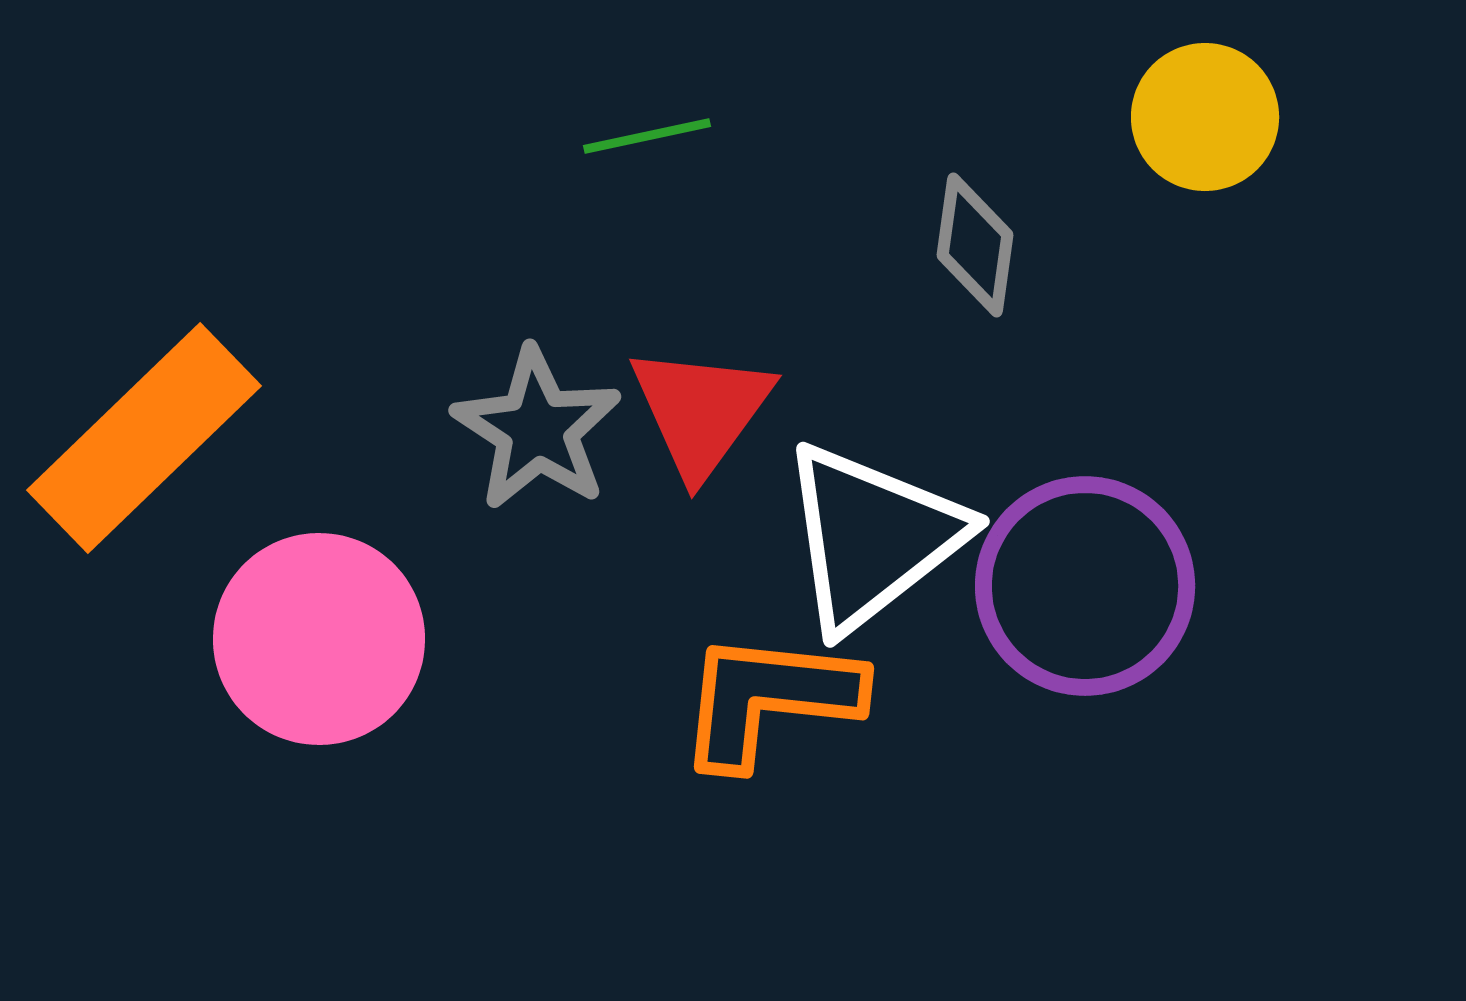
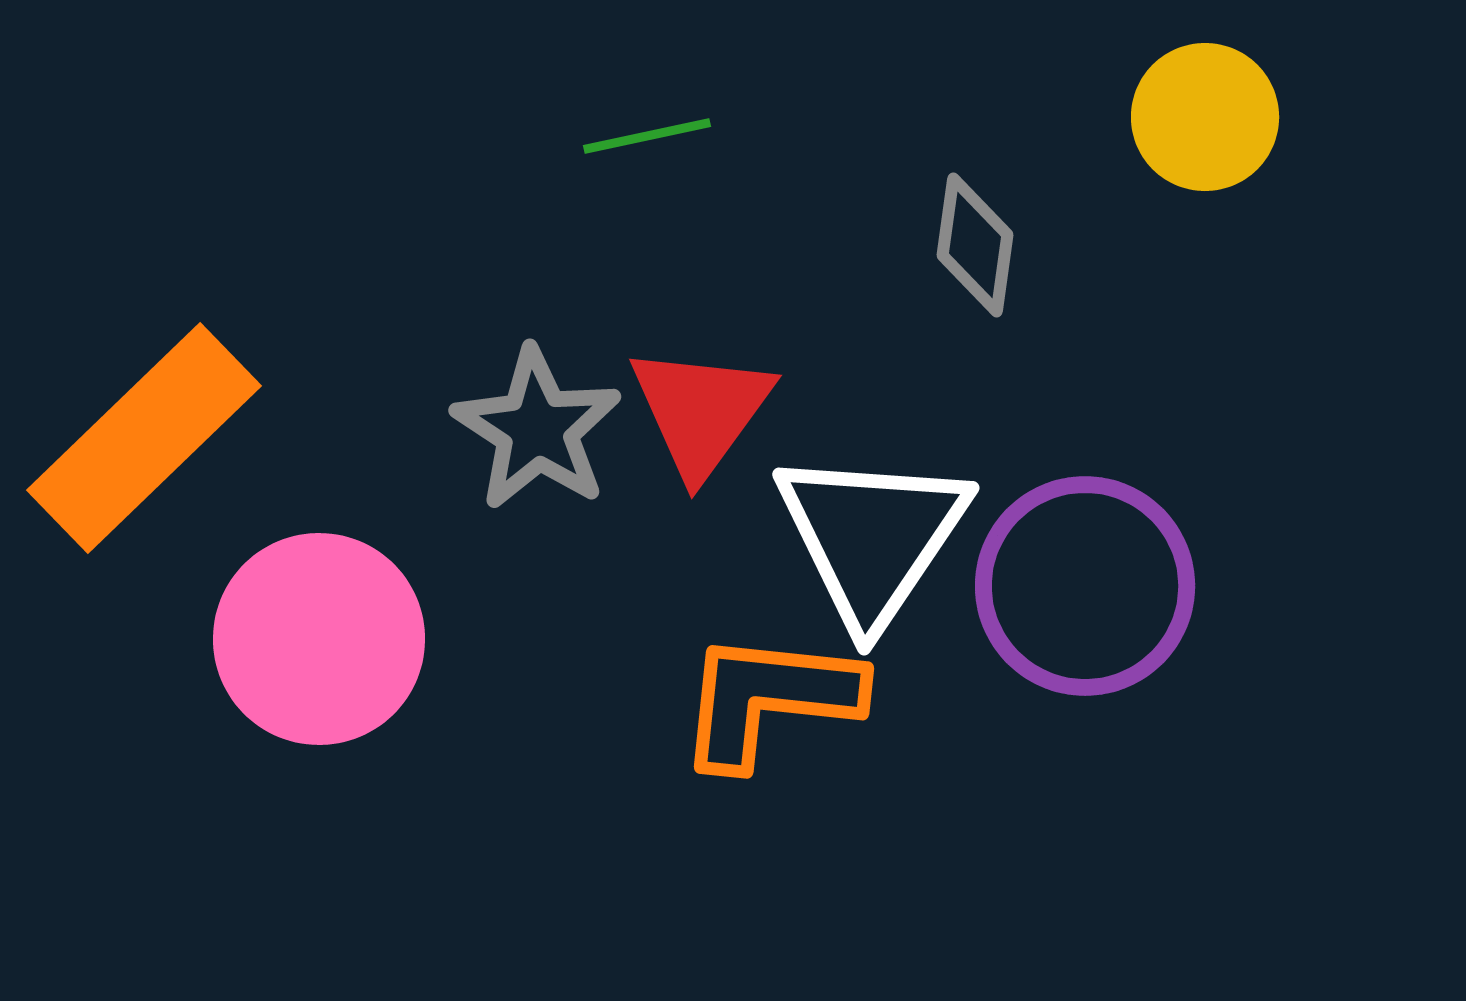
white triangle: rotated 18 degrees counterclockwise
